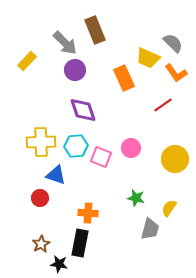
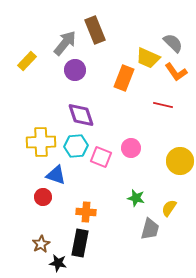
gray arrow: rotated 96 degrees counterclockwise
orange L-shape: moved 1 px up
orange rectangle: rotated 45 degrees clockwise
red line: rotated 48 degrees clockwise
purple diamond: moved 2 px left, 5 px down
yellow circle: moved 5 px right, 2 px down
red circle: moved 3 px right, 1 px up
orange cross: moved 2 px left, 1 px up
black star: moved 1 px left, 1 px up
